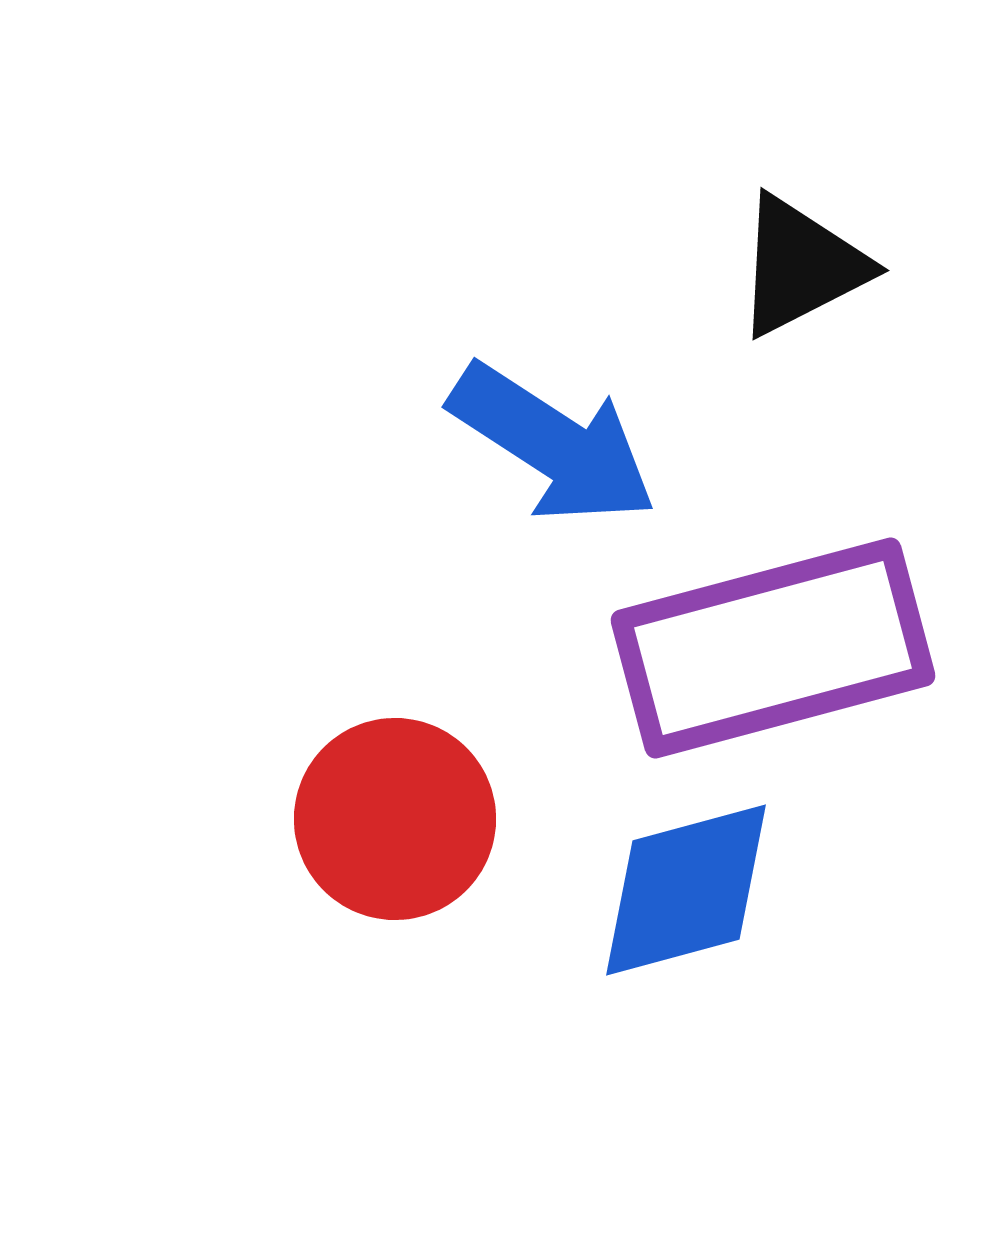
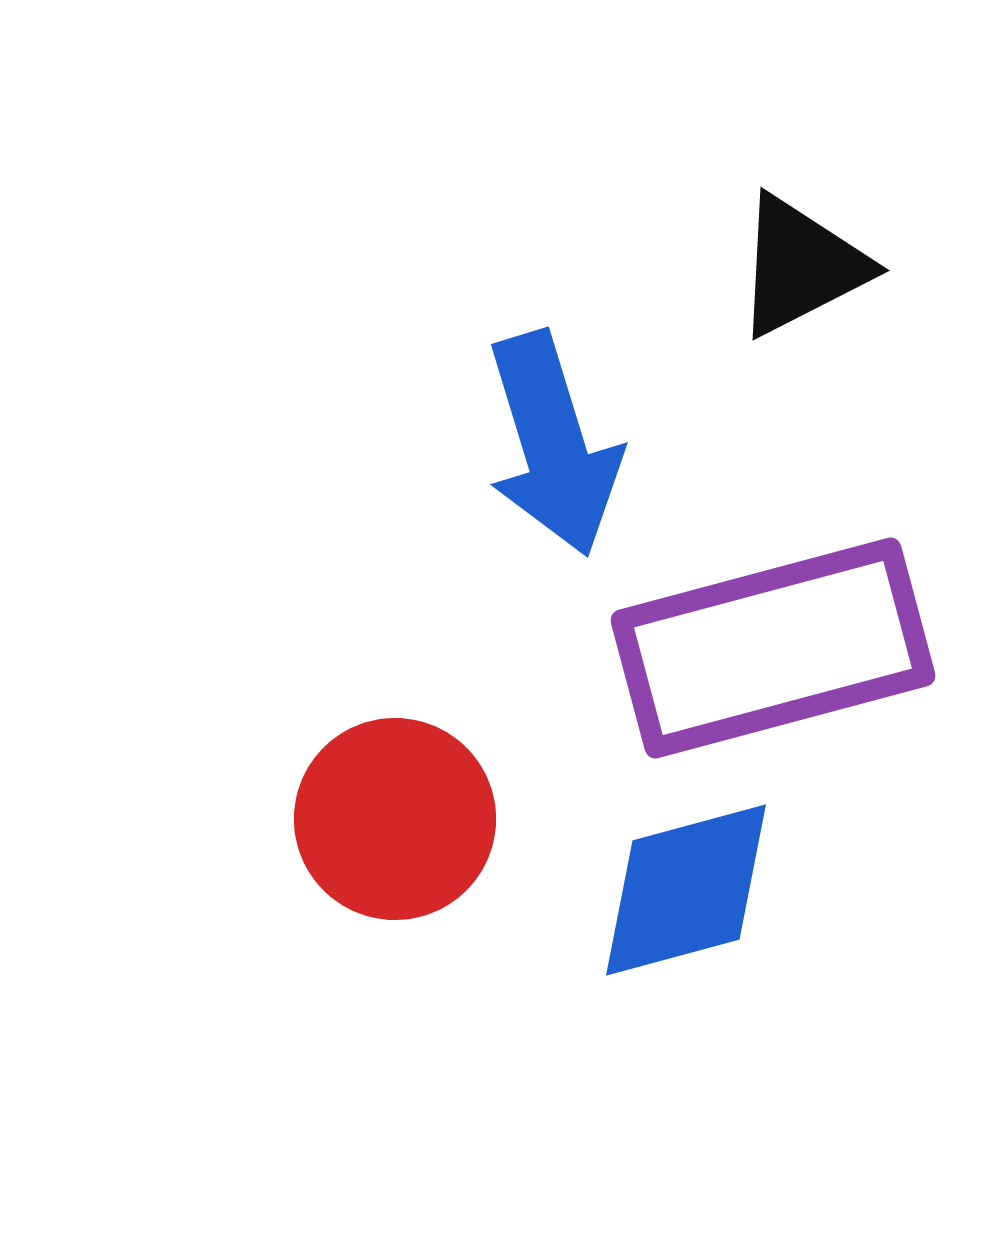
blue arrow: rotated 40 degrees clockwise
